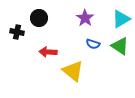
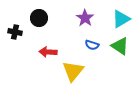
black cross: moved 2 px left
blue semicircle: moved 1 px left, 1 px down
yellow triangle: rotated 30 degrees clockwise
